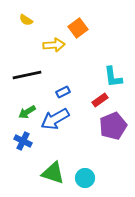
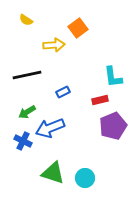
red rectangle: rotated 21 degrees clockwise
blue arrow: moved 5 px left, 9 px down; rotated 8 degrees clockwise
